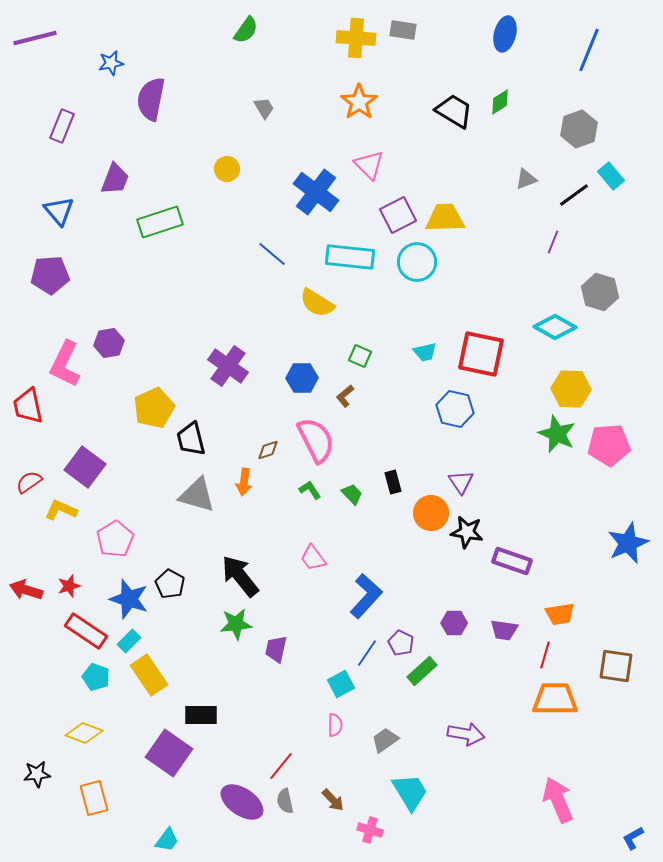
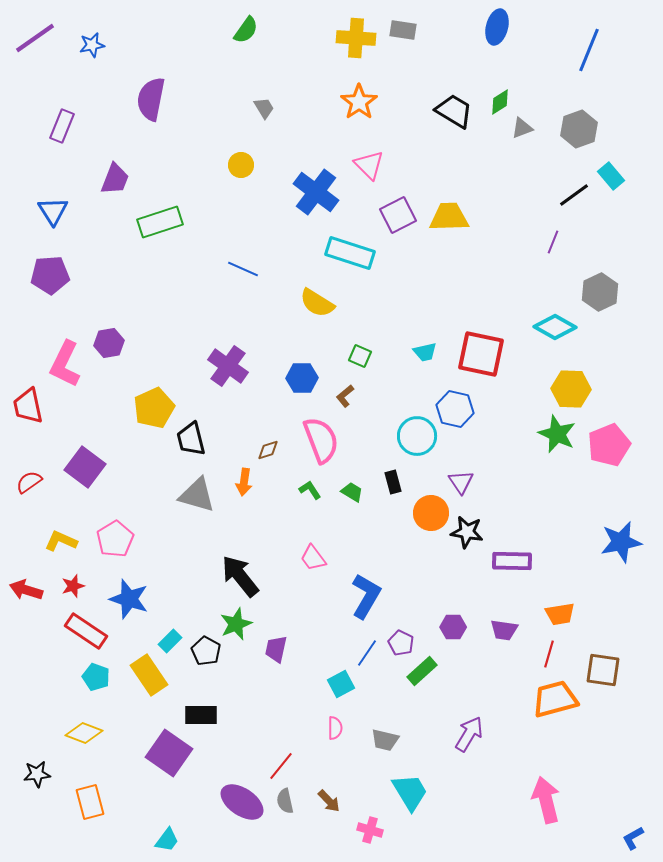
blue ellipse at (505, 34): moved 8 px left, 7 px up
purple line at (35, 38): rotated 21 degrees counterclockwise
blue star at (111, 63): moved 19 px left, 18 px up
yellow circle at (227, 169): moved 14 px right, 4 px up
gray triangle at (526, 179): moved 4 px left, 51 px up
blue triangle at (59, 211): moved 6 px left; rotated 8 degrees clockwise
yellow trapezoid at (445, 218): moved 4 px right, 1 px up
blue line at (272, 254): moved 29 px left, 15 px down; rotated 16 degrees counterclockwise
cyan rectangle at (350, 257): moved 4 px up; rotated 12 degrees clockwise
cyan circle at (417, 262): moved 174 px down
gray hexagon at (600, 292): rotated 18 degrees clockwise
pink semicircle at (316, 440): moved 5 px right; rotated 6 degrees clockwise
pink pentagon at (609, 445): rotated 18 degrees counterclockwise
green trapezoid at (352, 494): moved 2 px up; rotated 15 degrees counterclockwise
yellow L-shape at (61, 510): moved 31 px down
blue star at (628, 543): moved 7 px left, 1 px up; rotated 12 degrees clockwise
purple rectangle at (512, 561): rotated 18 degrees counterclockwise
black pentagon at (170, 584): moved 36 px right, 67 px down
red star at (69, 586): moved 4 px right
blue L-shape at (366, 596): rotated 12 degrees counterclockwise
purple hexagon at (454, 623): moved 1 px left, 4 px down
green star at (236, 624): rotated 16 degrees counterclockwise
cyan rectangle at (129, 641): moved 41 px right
red line at (545, 655): moved 4 px right, 1 px up
brown square at (616, 666): moved 13 px left, 4 px down
orange trapezoid at (555, 699): rotated 15 degrees counterclockwise
pink semicircle at (335, 725): moved 3 px down
purple arrow at (466, 734): moved 3 px right; rotated 69 degrees counterclockwise
gray trapezoid at (385, 740): rotated 132 degrees counterclockwise
orange rectangle at (94, 798): moved 4 px left, 4 px down
brown arrow at (333, 800): moved 4 px left, 1 px down
pink arrow at (558, 800): moved 12 px left; rotated 9 degrees clockwise
